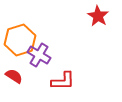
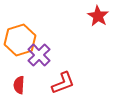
purple cross: rotated 15 degrees clockwise
red semicircle: moved 5 px right, 9 px down; rotated 120 degrees counterclockwise
red L-shape: moved 2 px down; rotated 20 degrees counterclockwise
